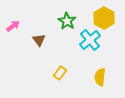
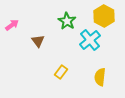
yellow hexagon: moved 2 px up
pink arrow: moved 1 px left, 1 px up
brown triangle: moved 1 px left, 1 px down
yellow rectangle: moved 1 px right, 1 px up
